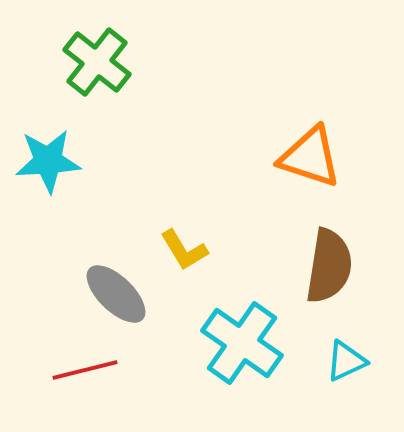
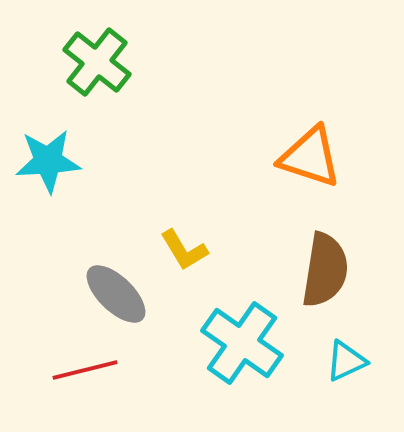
brown semicircle: moved 4 px left, 4 px down
